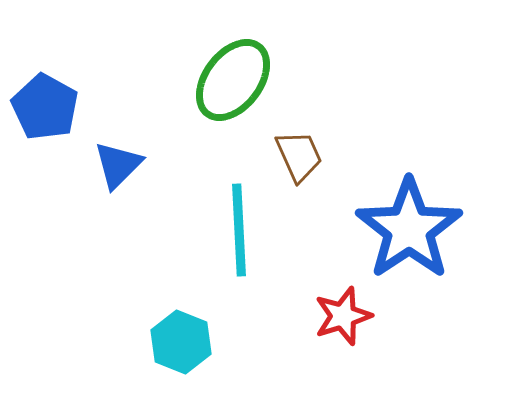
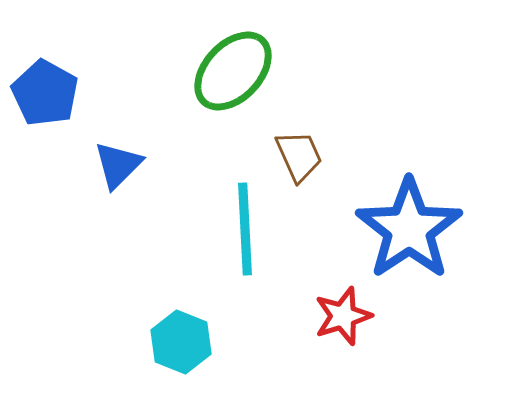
green ellipse: moved 9 px up; rotated 6 degrees clockwise
blue pentagon: moved 14 px up
cyan line: moved 6 px right, 1 px up
